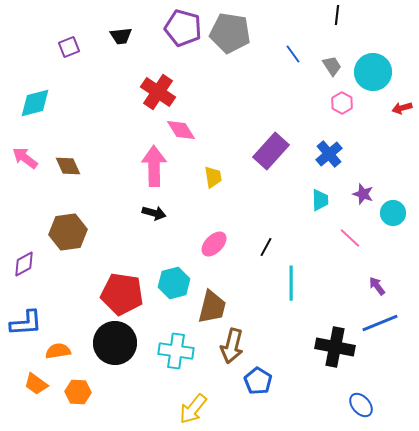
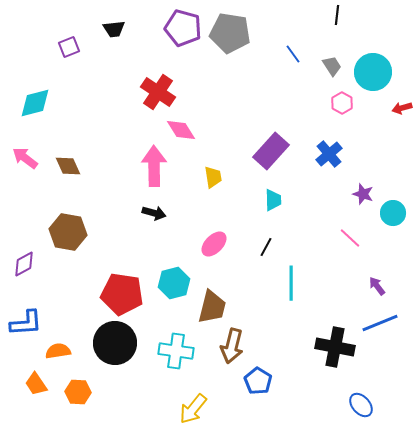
black trapezoid at (121, 36): moved 7 px left, 7 px up
cyan trapezoid at (320, 200): moved 47 px left
brown hexagon at (68, 232): rotated 18 degrees clockwise
orange trapezoid at (36, 384): rotated 20 degrees clockwise
